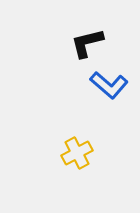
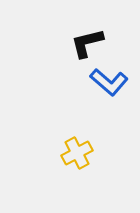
blue L-shape: moved 3 px up
